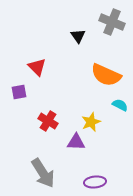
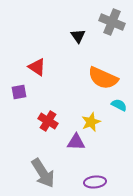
red triangle: rotated 12 degrees counterclockwise
orange semicircle: moved 3 px left, 3 px down
cyan semicircle: moved 1 px left
